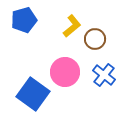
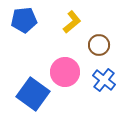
blue pentagon: rotated 10 degrees clockwise
yellow L-shape: moved 4 px up
brown circle: moved 4 px right, 6 px down
blue cross: moved 5 px down
